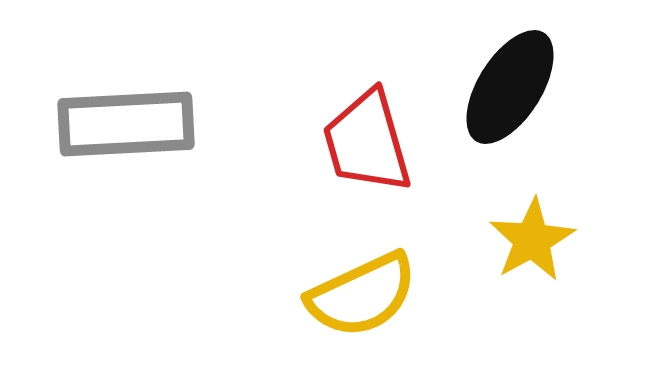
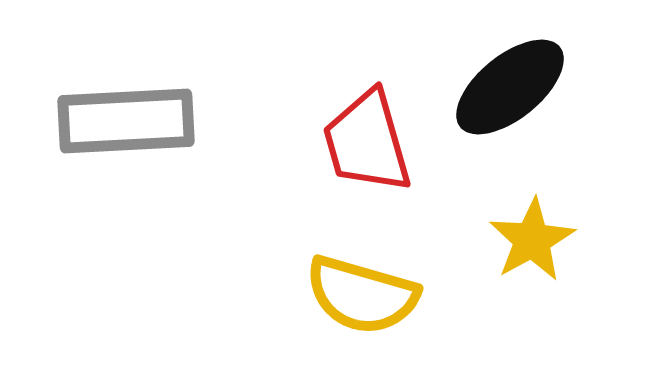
black ellipse: rotated 19 degrees clockwise
gray rectangle: moved 3 px up
yellow semicircle: rotated 41 degrees clockwise
